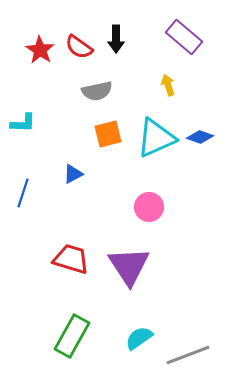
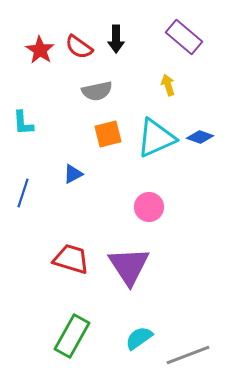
cyan L-shape: rotated 84 degrees clockwise
